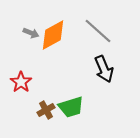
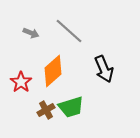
gray line: moved 29 px left
orange diamond: moved 36 px down; rotated 12 degrees counterclockwise
